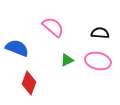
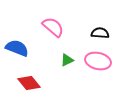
red diamond: rotated 60 degrees counterclockwise
